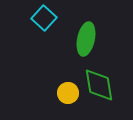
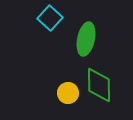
cyan square: moved 6 px right
green diamond: rotated 9 degrees clockwise
